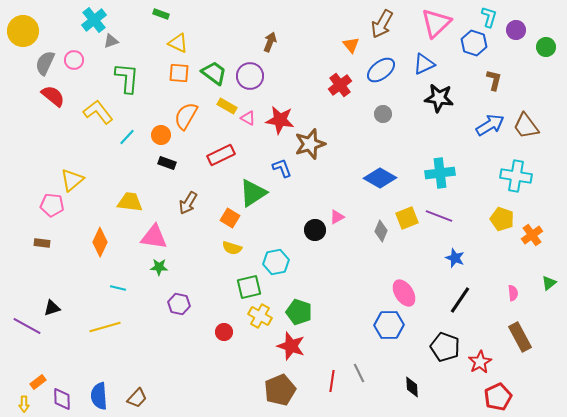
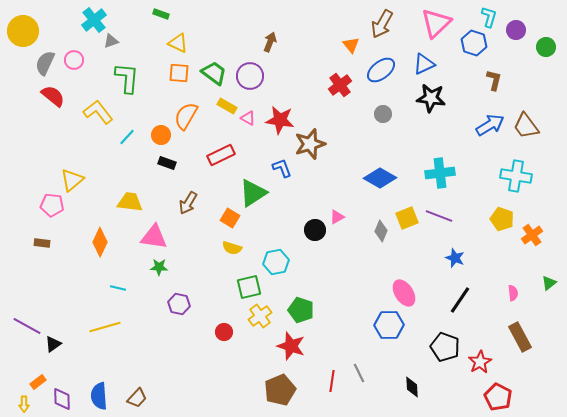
black star at (439, 98): moved 8 px left
black triangle at (52, 308): moved 1 px right, 36 px down; rotated 18 degrees counterclockwise
green pentagon at (299, 312): moved 2 px right, 2 px up
yellow cross at (260, 316): rotated 25 degrees clockwise
red pentagon at (498, 397): rotated 20 degrees counterclockwise
